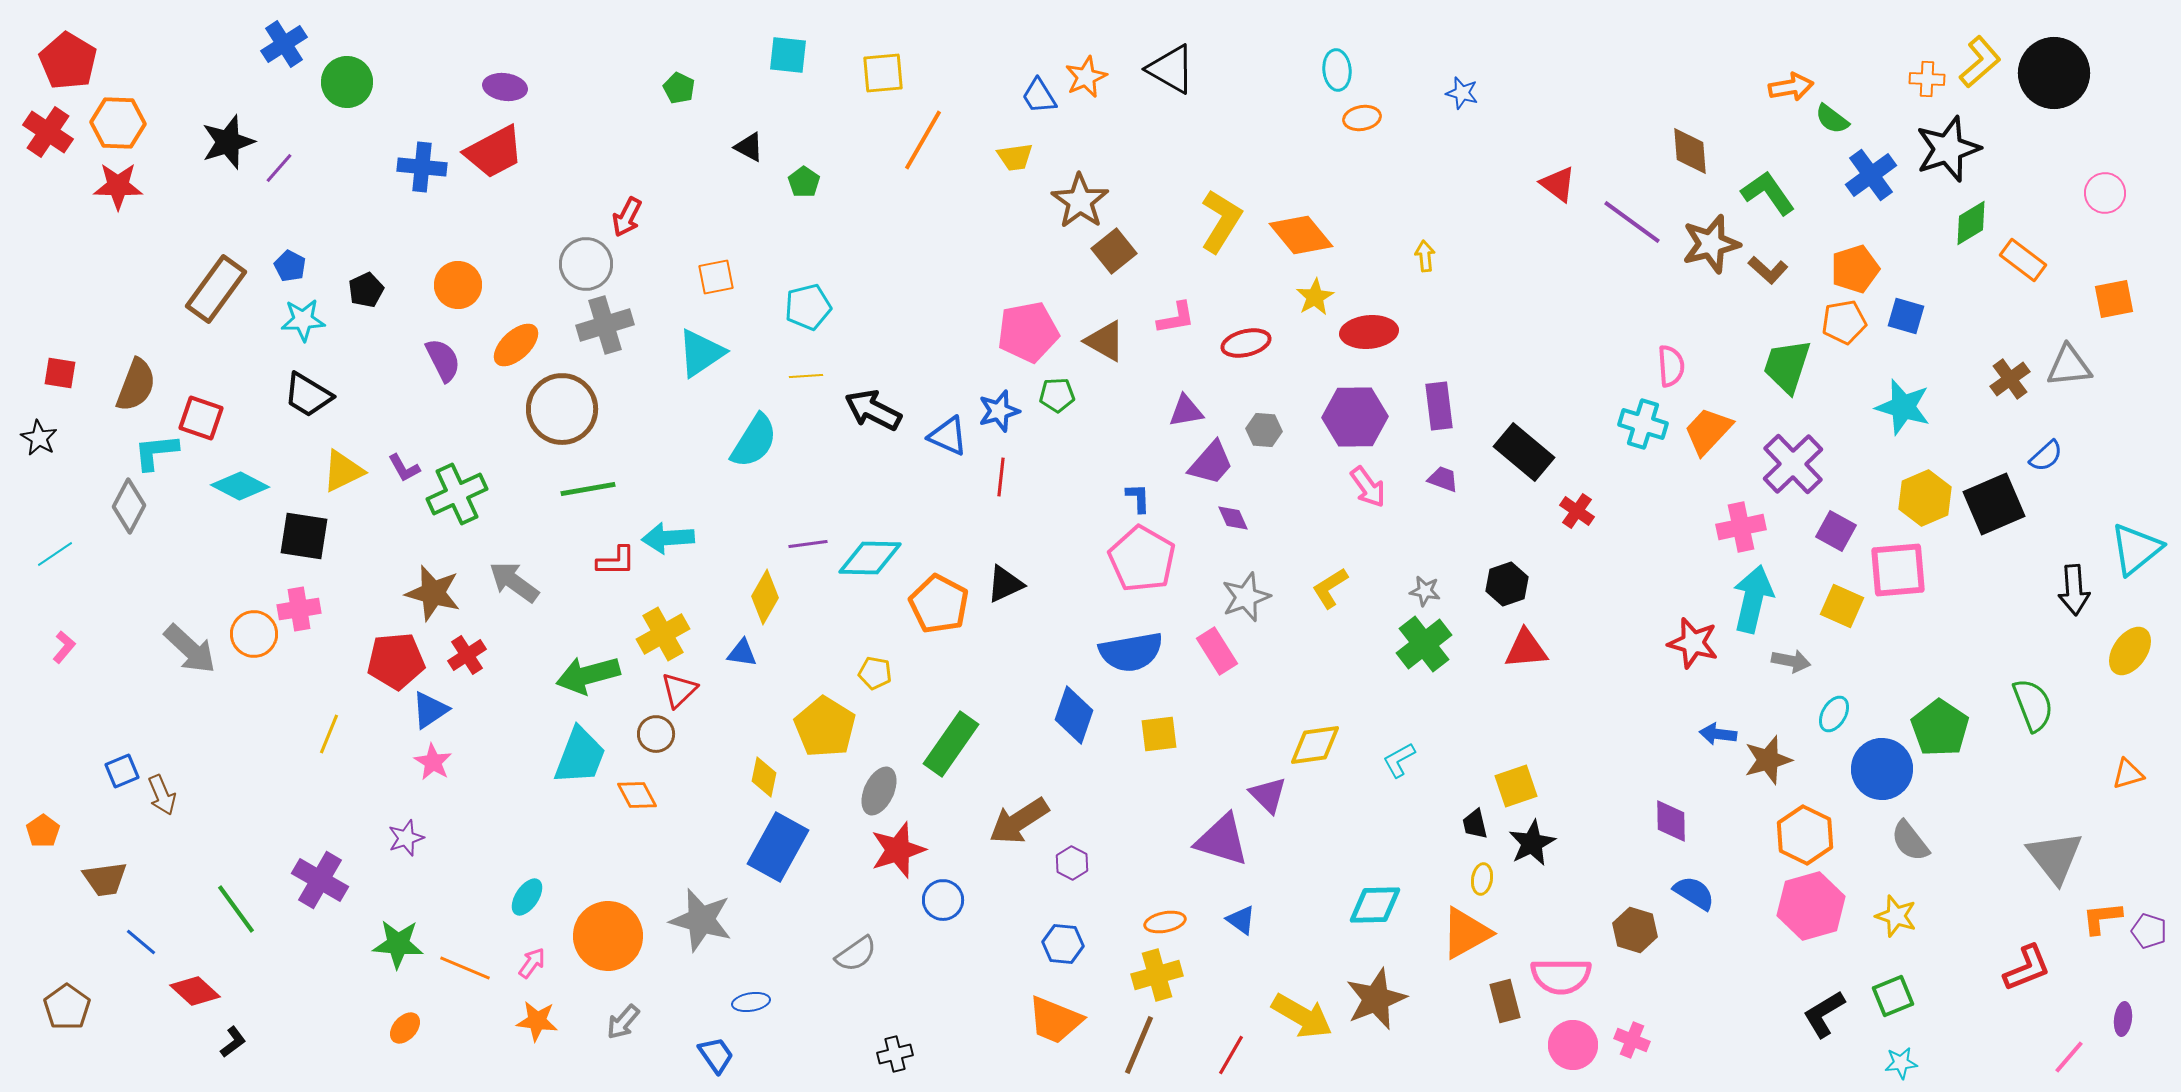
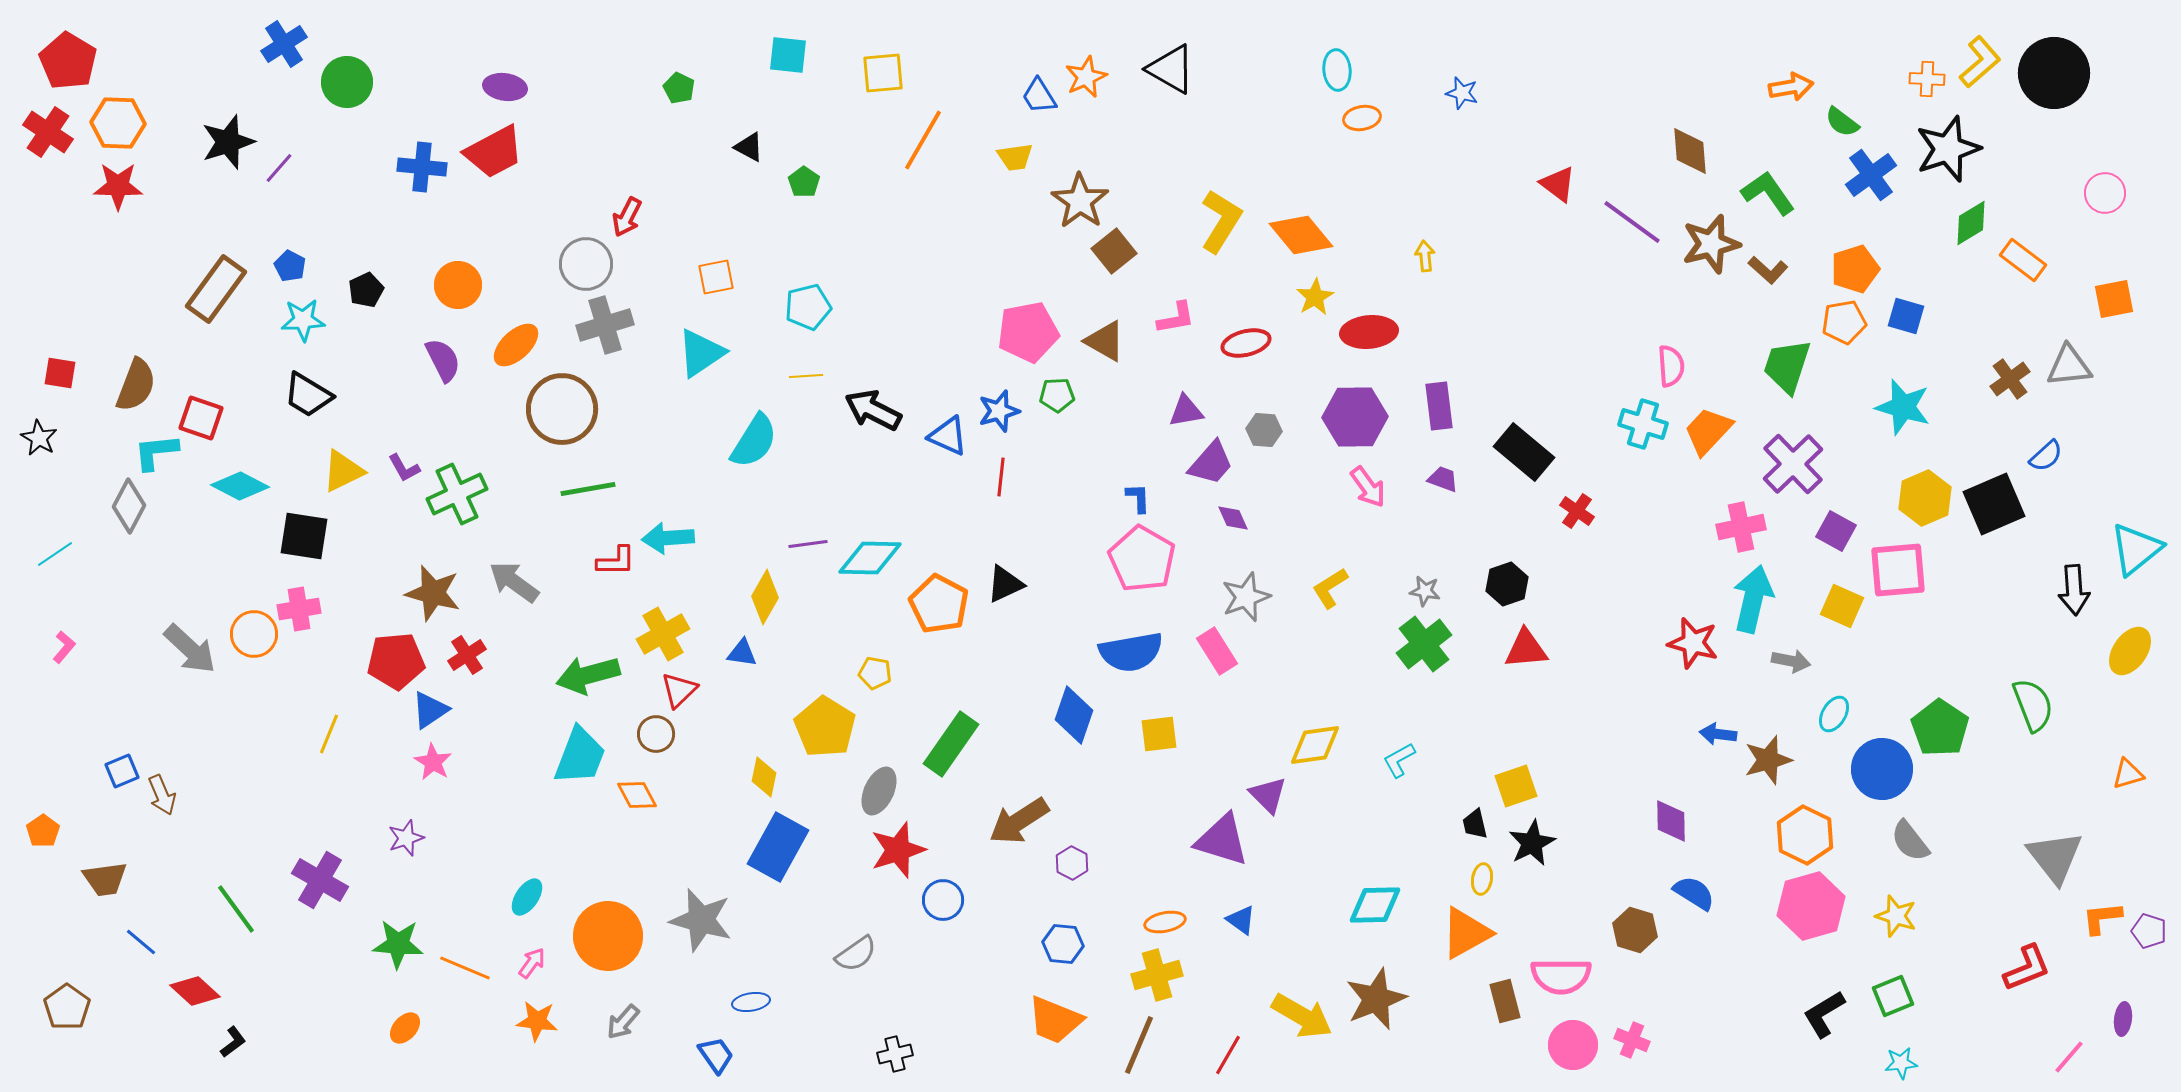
green semicircle at (1832, 119): moved 10 px right, 3 px down
red line at (1231, 1055): moved 3 px left
